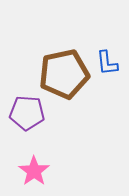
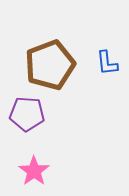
brown pentagon: moved 14 px left, 9 px up; rotated 9 degrees counterclockwise
purple pentagon: moved 1 px down
